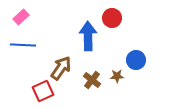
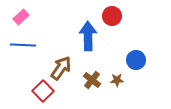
red circle: moved 2 px up
brown star: moved 4 px down
red square: rotated 20 degrees counterclockwise
